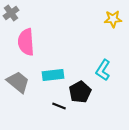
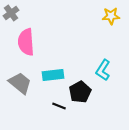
yellow star: moved 2 px left, 3 px up
gray trapezoid: moved 2 px right, 1 px down
